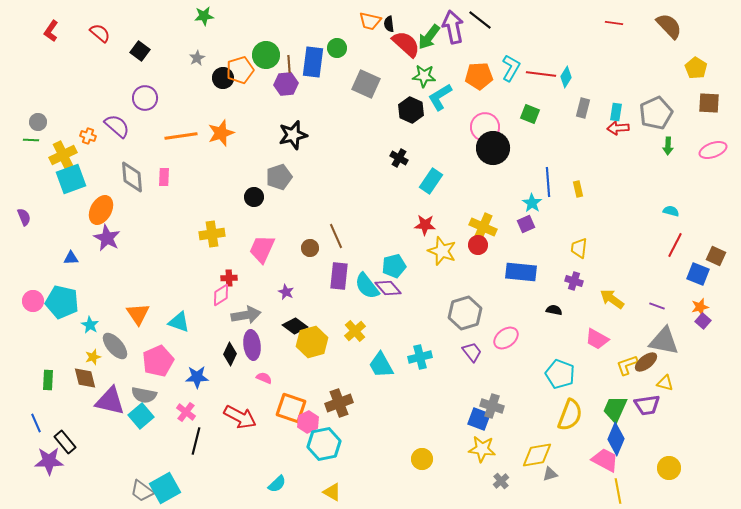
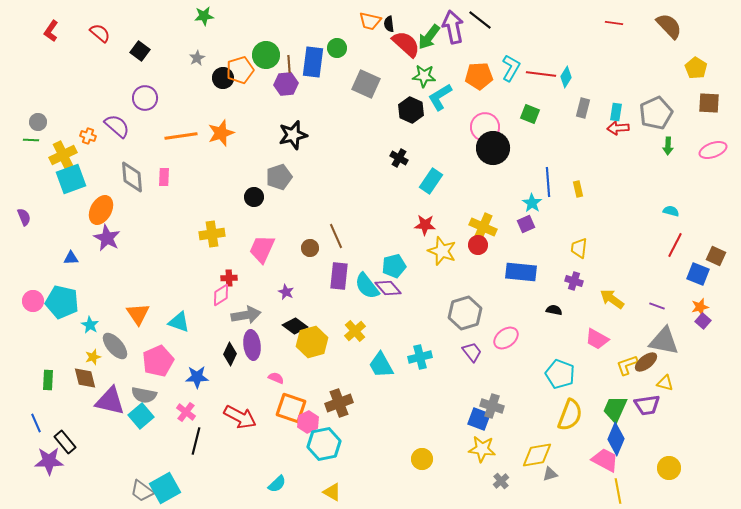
pink semicircle at (264, 378): moved 12 px right
